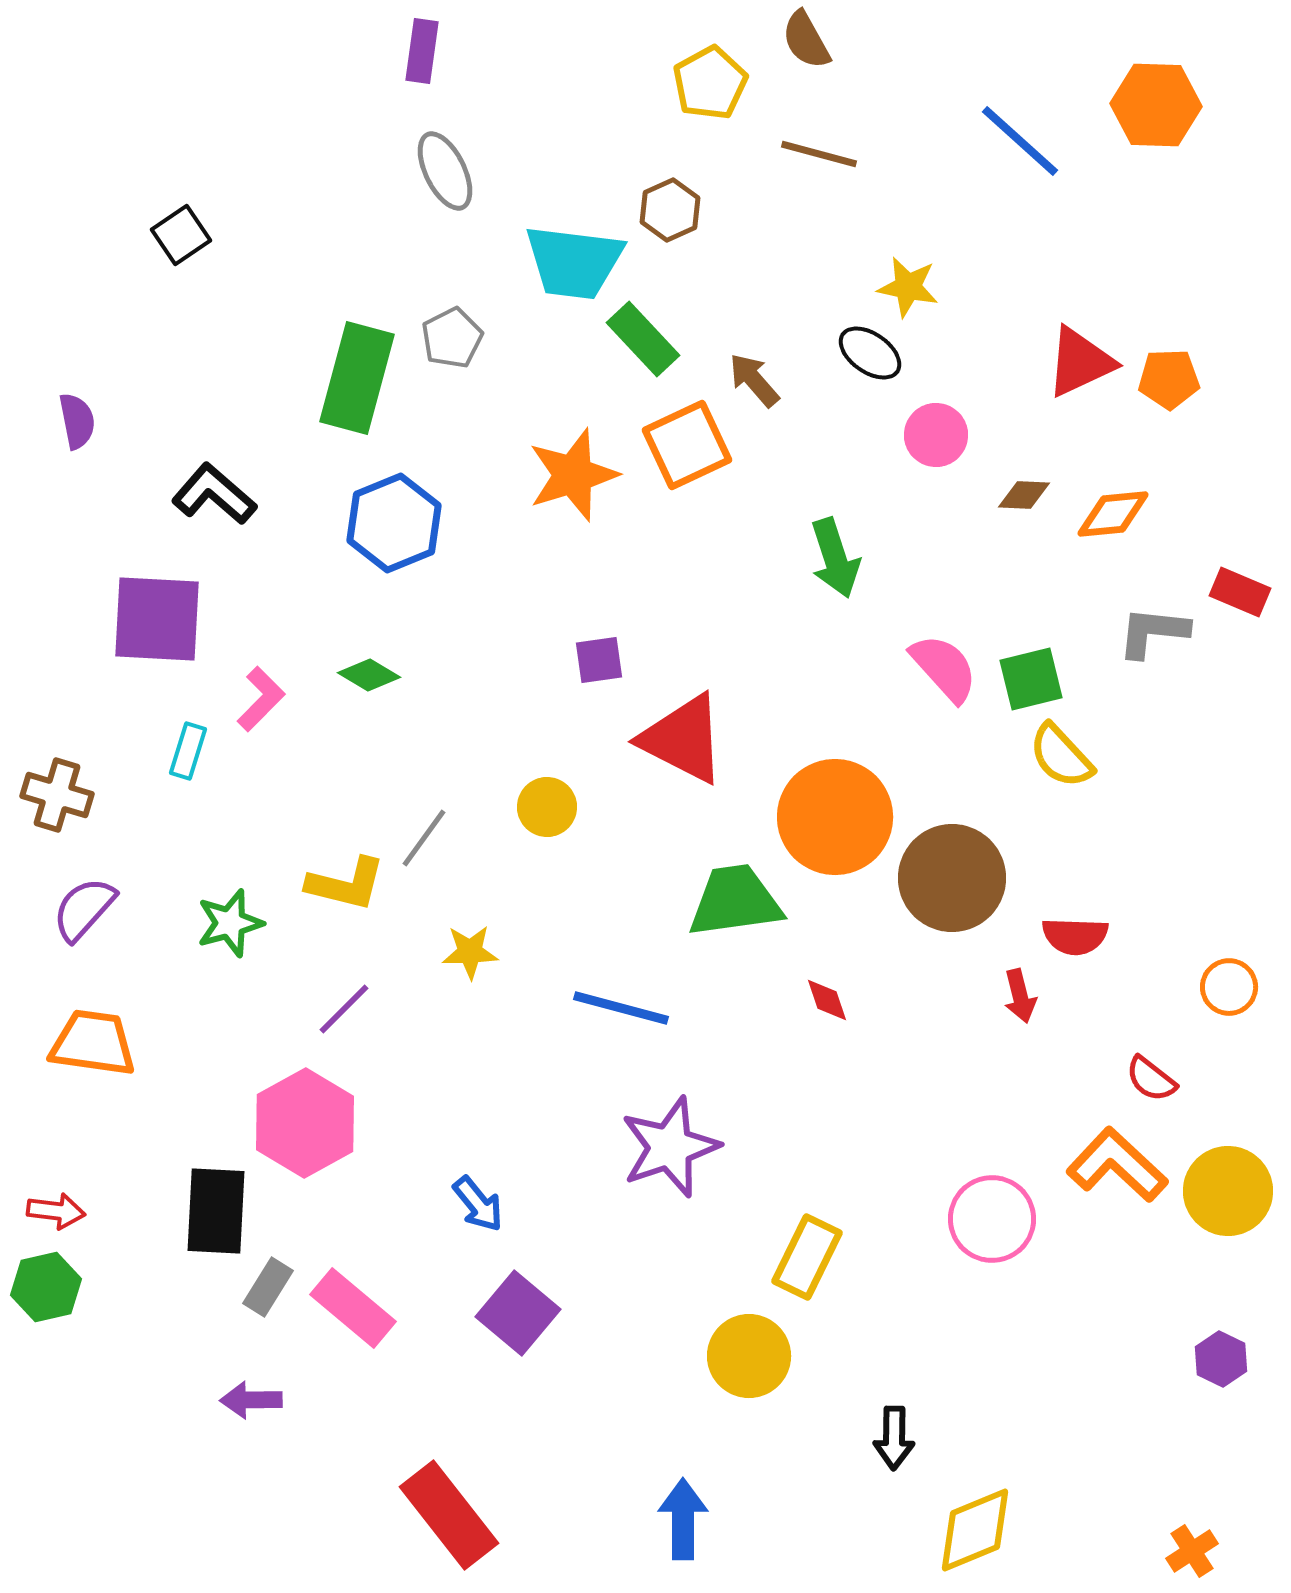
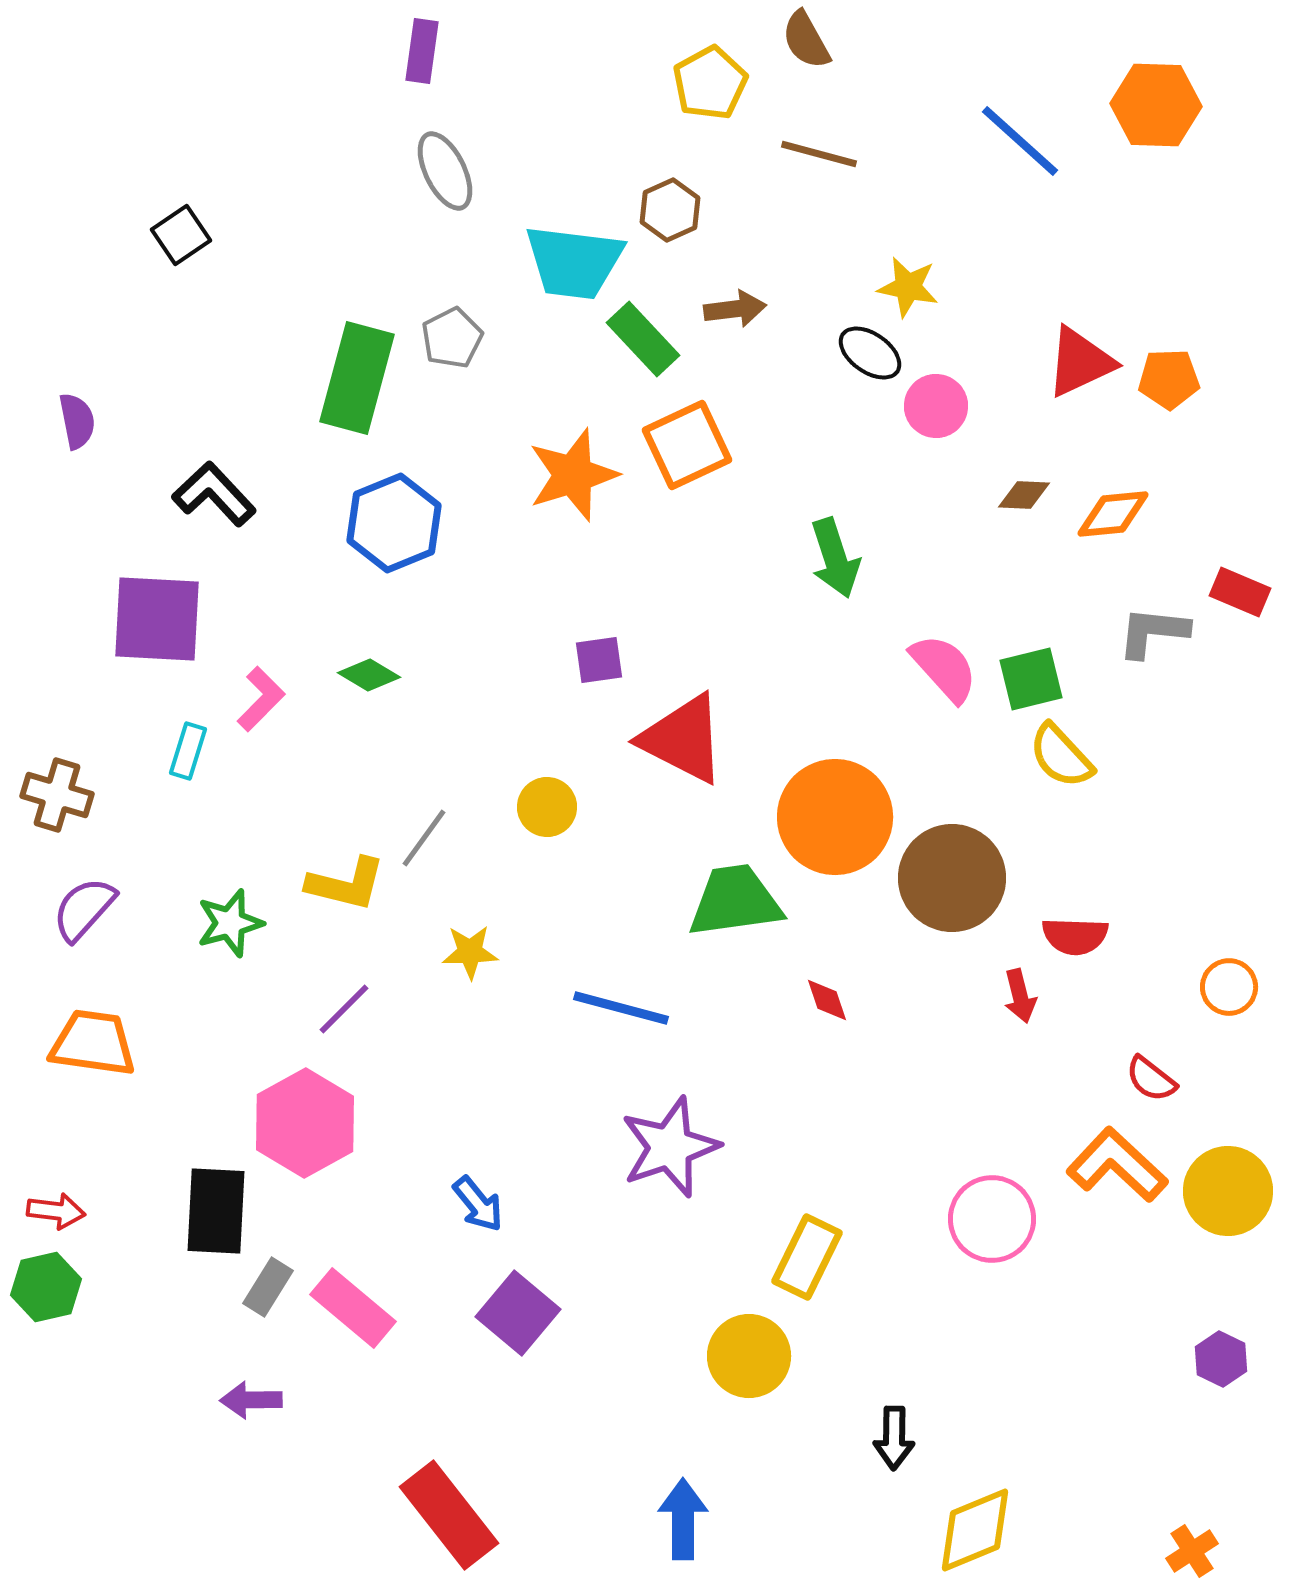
brown arrow at (754, 380): moved 19 px left, 71 px up; rotated 124 degrees clockwise
pink circle at (936, 435): moved 29 px up
black L-shape at (214, 494): rotated 6 degrees clockwise
